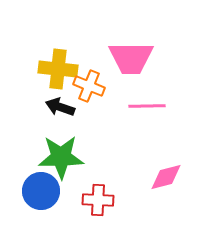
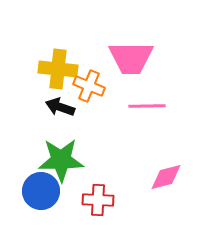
green star: moved 3 px down
